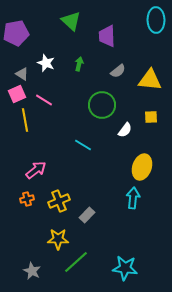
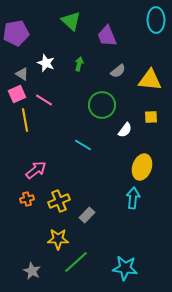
purple trapezoid: rotated 20 degrees counterclockwise
